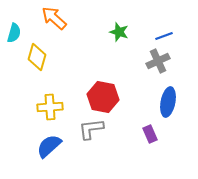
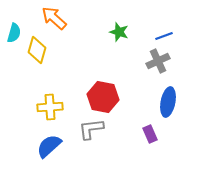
yellow diamond: moved 7 px up
